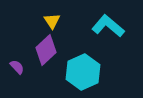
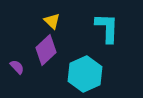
yellow triangle: rotated 12 degrees counterclockwise
cyan L-shape: moved 1 px left, 2 px down; rotated 52 degrees clockwise
cyan hexagon: moved 2 px right, 2 px down
